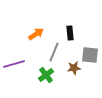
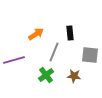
purple line: moved 4 px up
brown star: moved 8 px down; rotated 16 degrees clockwise
